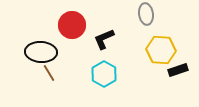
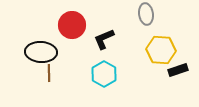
brown line: rotated 30 degrees clockwise
